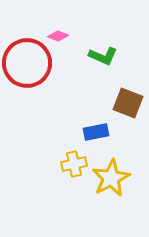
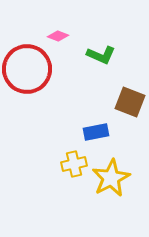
green L-shape: moved 2 px left, 1 px up
red circle: moved 6 px down
brown square: moved 2 px right, 1 px up
